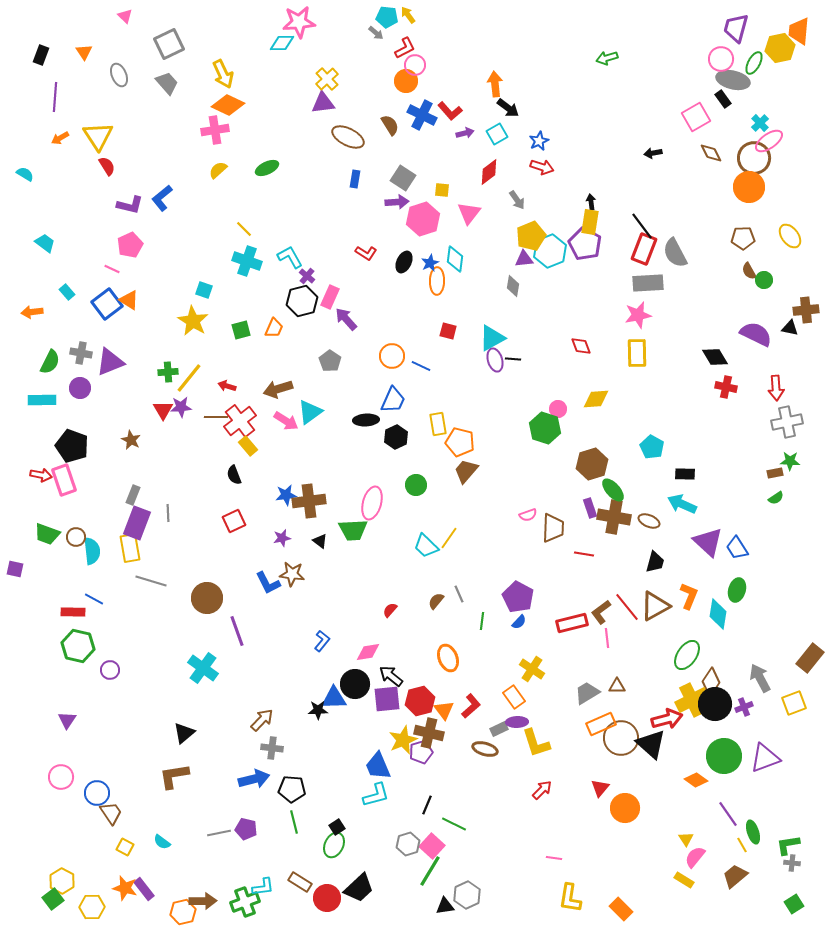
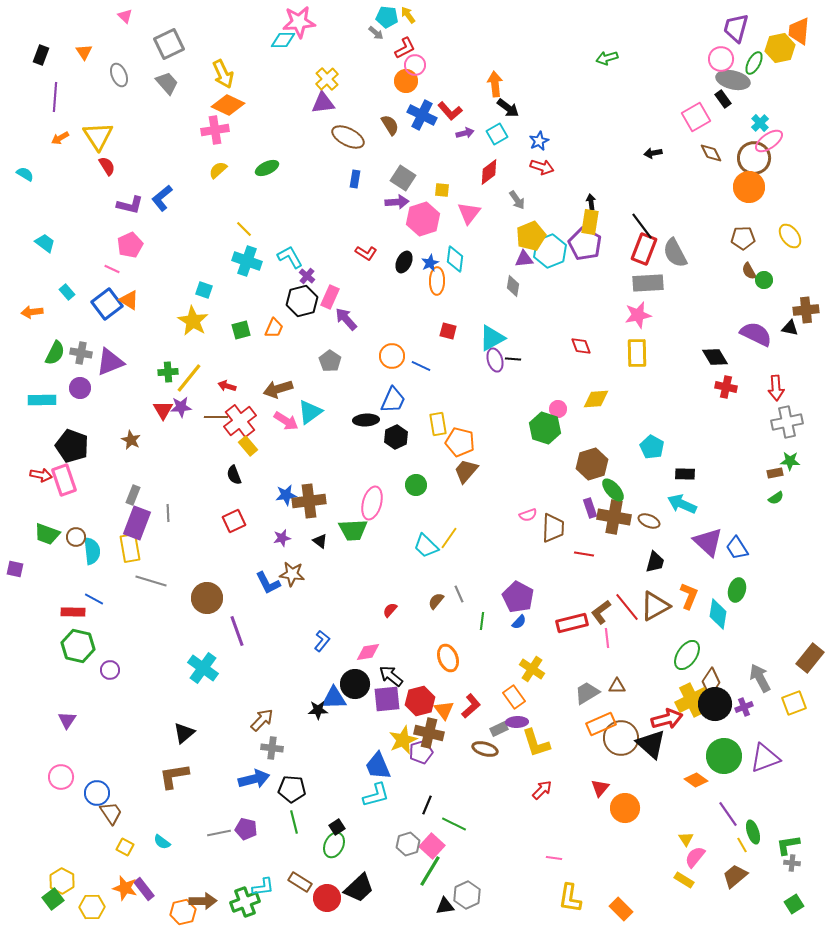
cyan diamond at (282, 43): moved 1 px right, 3 px up
green semicircle at (50, 362): moved 5 px right, 9 px up
